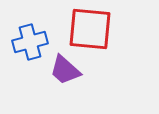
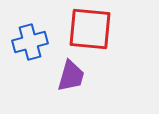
purple trapezoid: moved 6 px right, 6 px down; rotated 116 degrees counterclockwise
